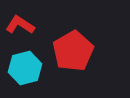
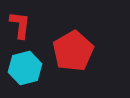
red L-shape: rotated 64 degrees clockwise
